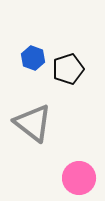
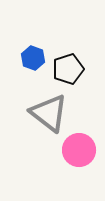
gray triangle: moved 16 px right, 10 px up
pink circle: moved 28 px up
